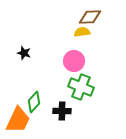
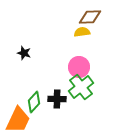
pink circle: moved 5 px right, 6 px down
green cross: rotated 30 degrees clockwise
black cross: moved 5 px left, 12 px up
